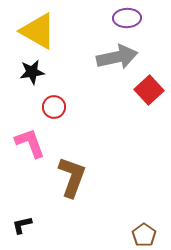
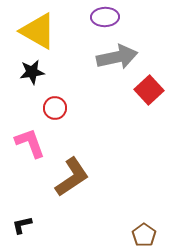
purple ellipse: moved 22 px left, 1 px up
red circle: moved 1 px right, 1 px down
brown L-shape: rotated 36 degrees clockwise
